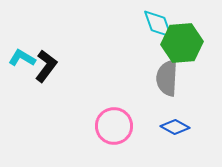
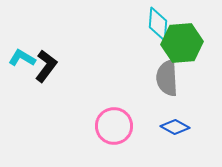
cyan diamond: rotated 24 degrees clockwise
gray semicircle: rotated 6 degrees counterclockwise
